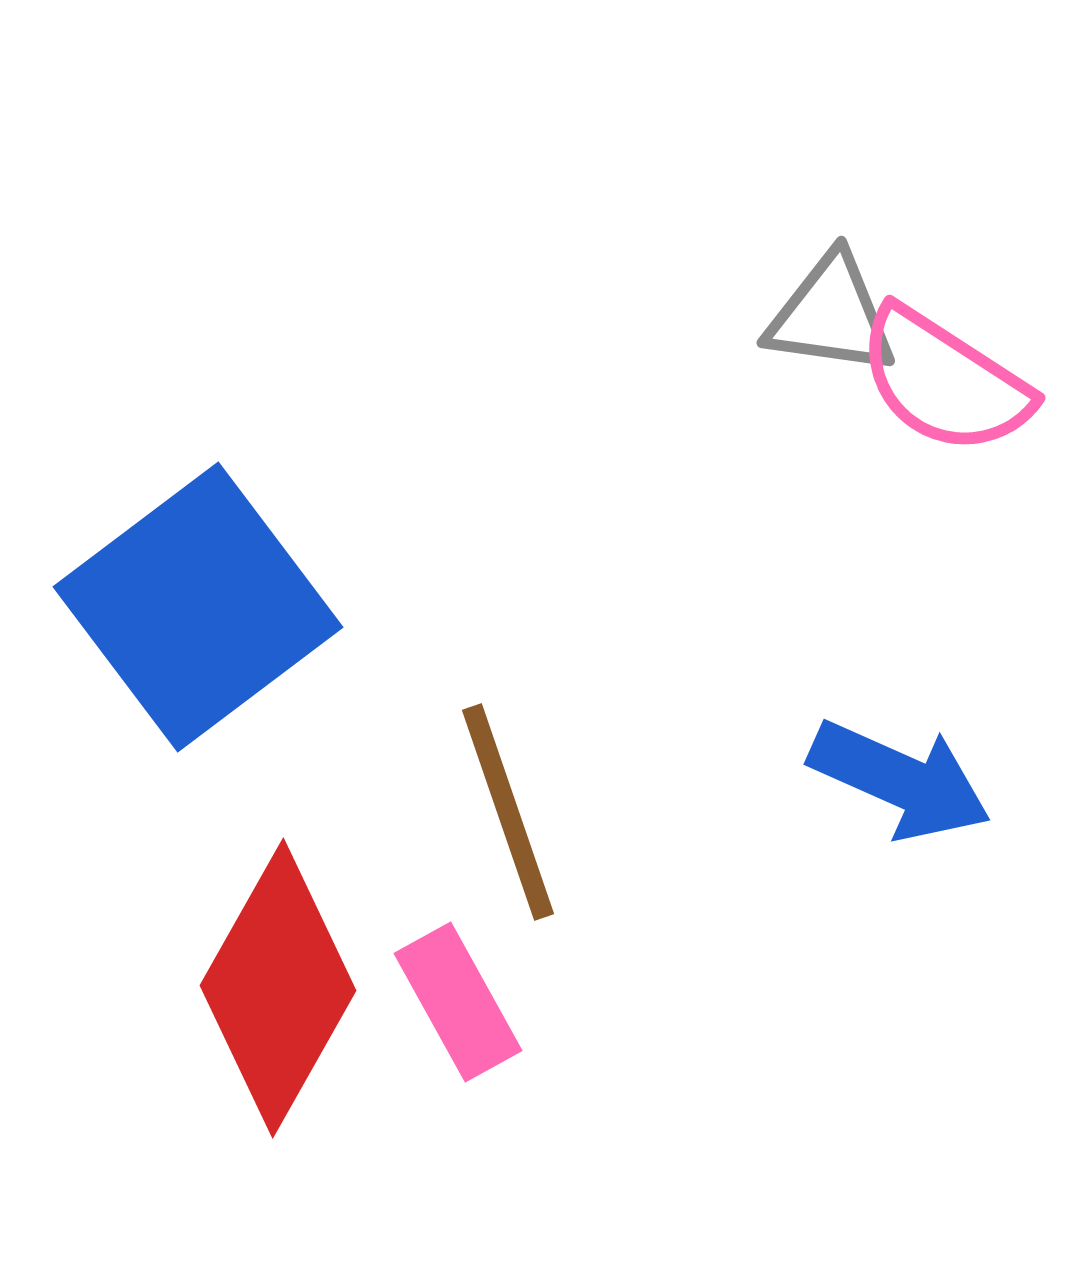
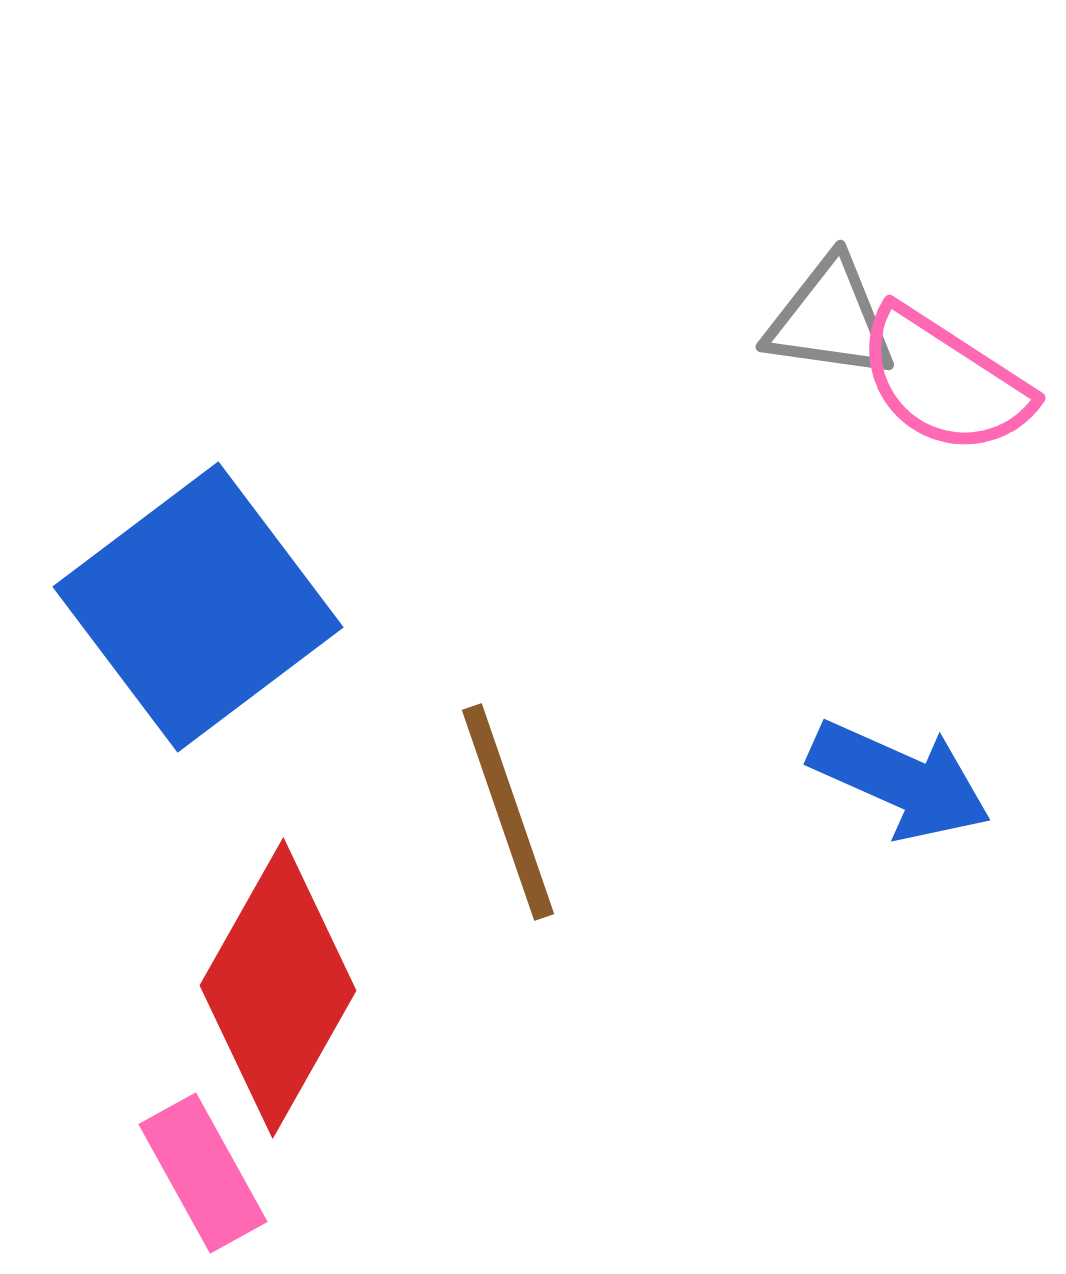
gray triangle: moved 1 px left, 4 px down
pink rectangle: moved 255 px left, 171 px down
